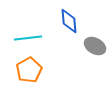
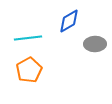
blue diamond: rotated 65 degrees clockwise
gray ellipse: moved 2 px up; rotated 30 degrees counterclockwise
